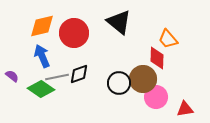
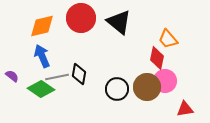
red circle: moved 7 px right, 15 px up
red diamond: rotated 10 degrees clockwise
black diamond: rotated 60 degrees counterclockwise
brown circle: moved 4 px right, 8 px down
black circle: moved 2 px left, 6 px down
pink circle: moved 9 px right, 16 px up
